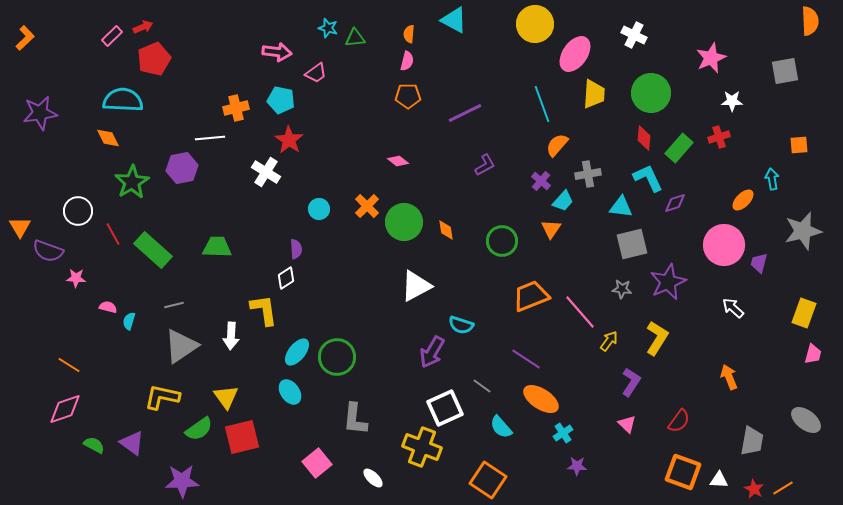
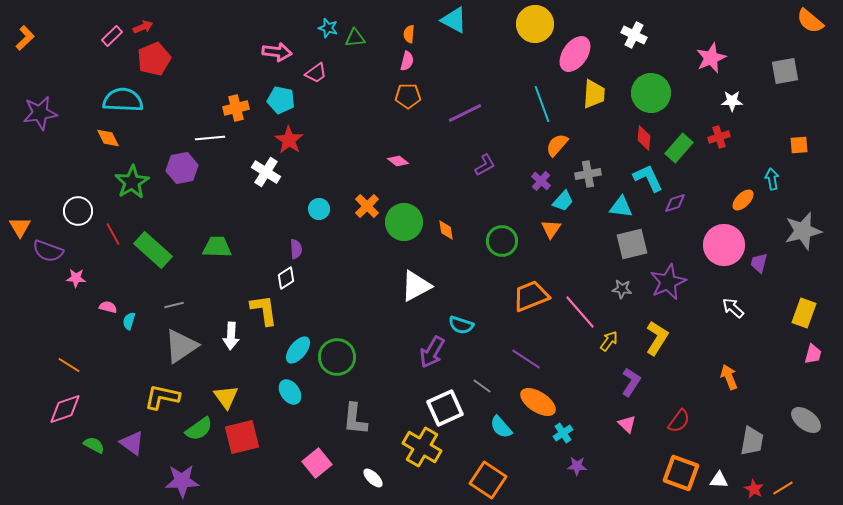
orange semicircle at (810, 21): rotated 132 degrees clockwise
cyan ellipse at (297, 352): moved 1 px right, 2 px up
orange ellipse at (541, 399): moved 3 px left, 3 px down
yellow cross at (422, 447): rotated 9 degrees clockwise
orange square at (683, 472): moved 2 px left, 1 px down
